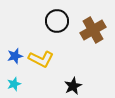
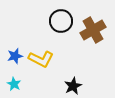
black circle: moved 4 px right
cyan star: rotated 24 degrees counterclockwise
